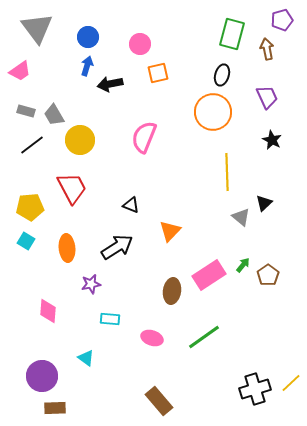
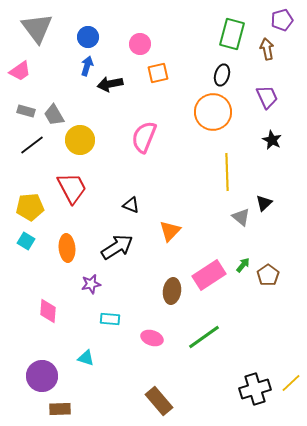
cyan triangle at (86, 358): rotated 18 degrees counterclockwise
brown rectangle at (55, 408): moved 5 px right, 1 px down
